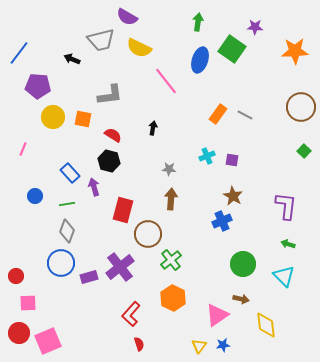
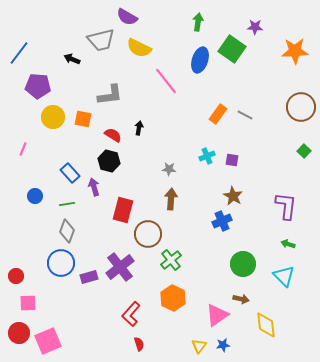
black arrow at (153, 128): moved 14 px left
